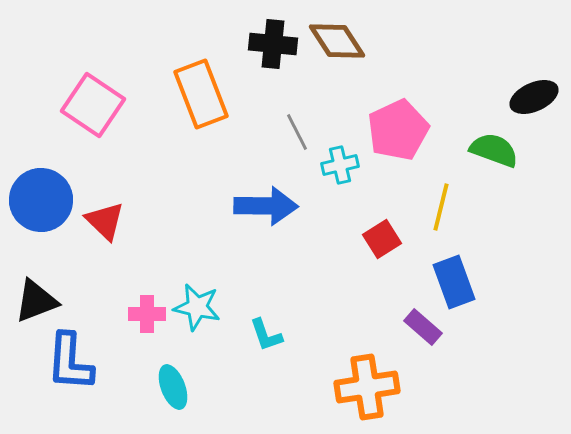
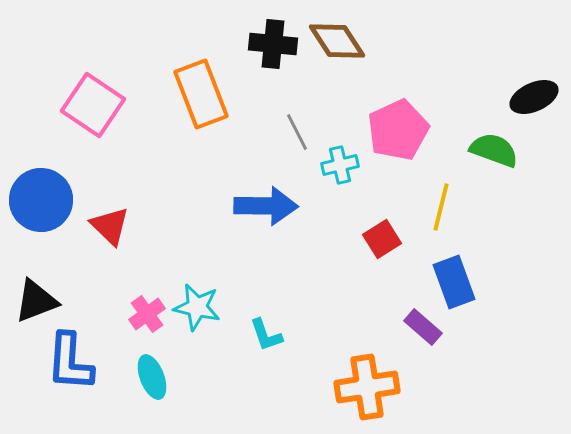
red triangle: moved 5 px right, 5 px down
pink cross: rotated 36 degrees counterclockwise
cyan ellipse: moved 21 px left, 10 px up
